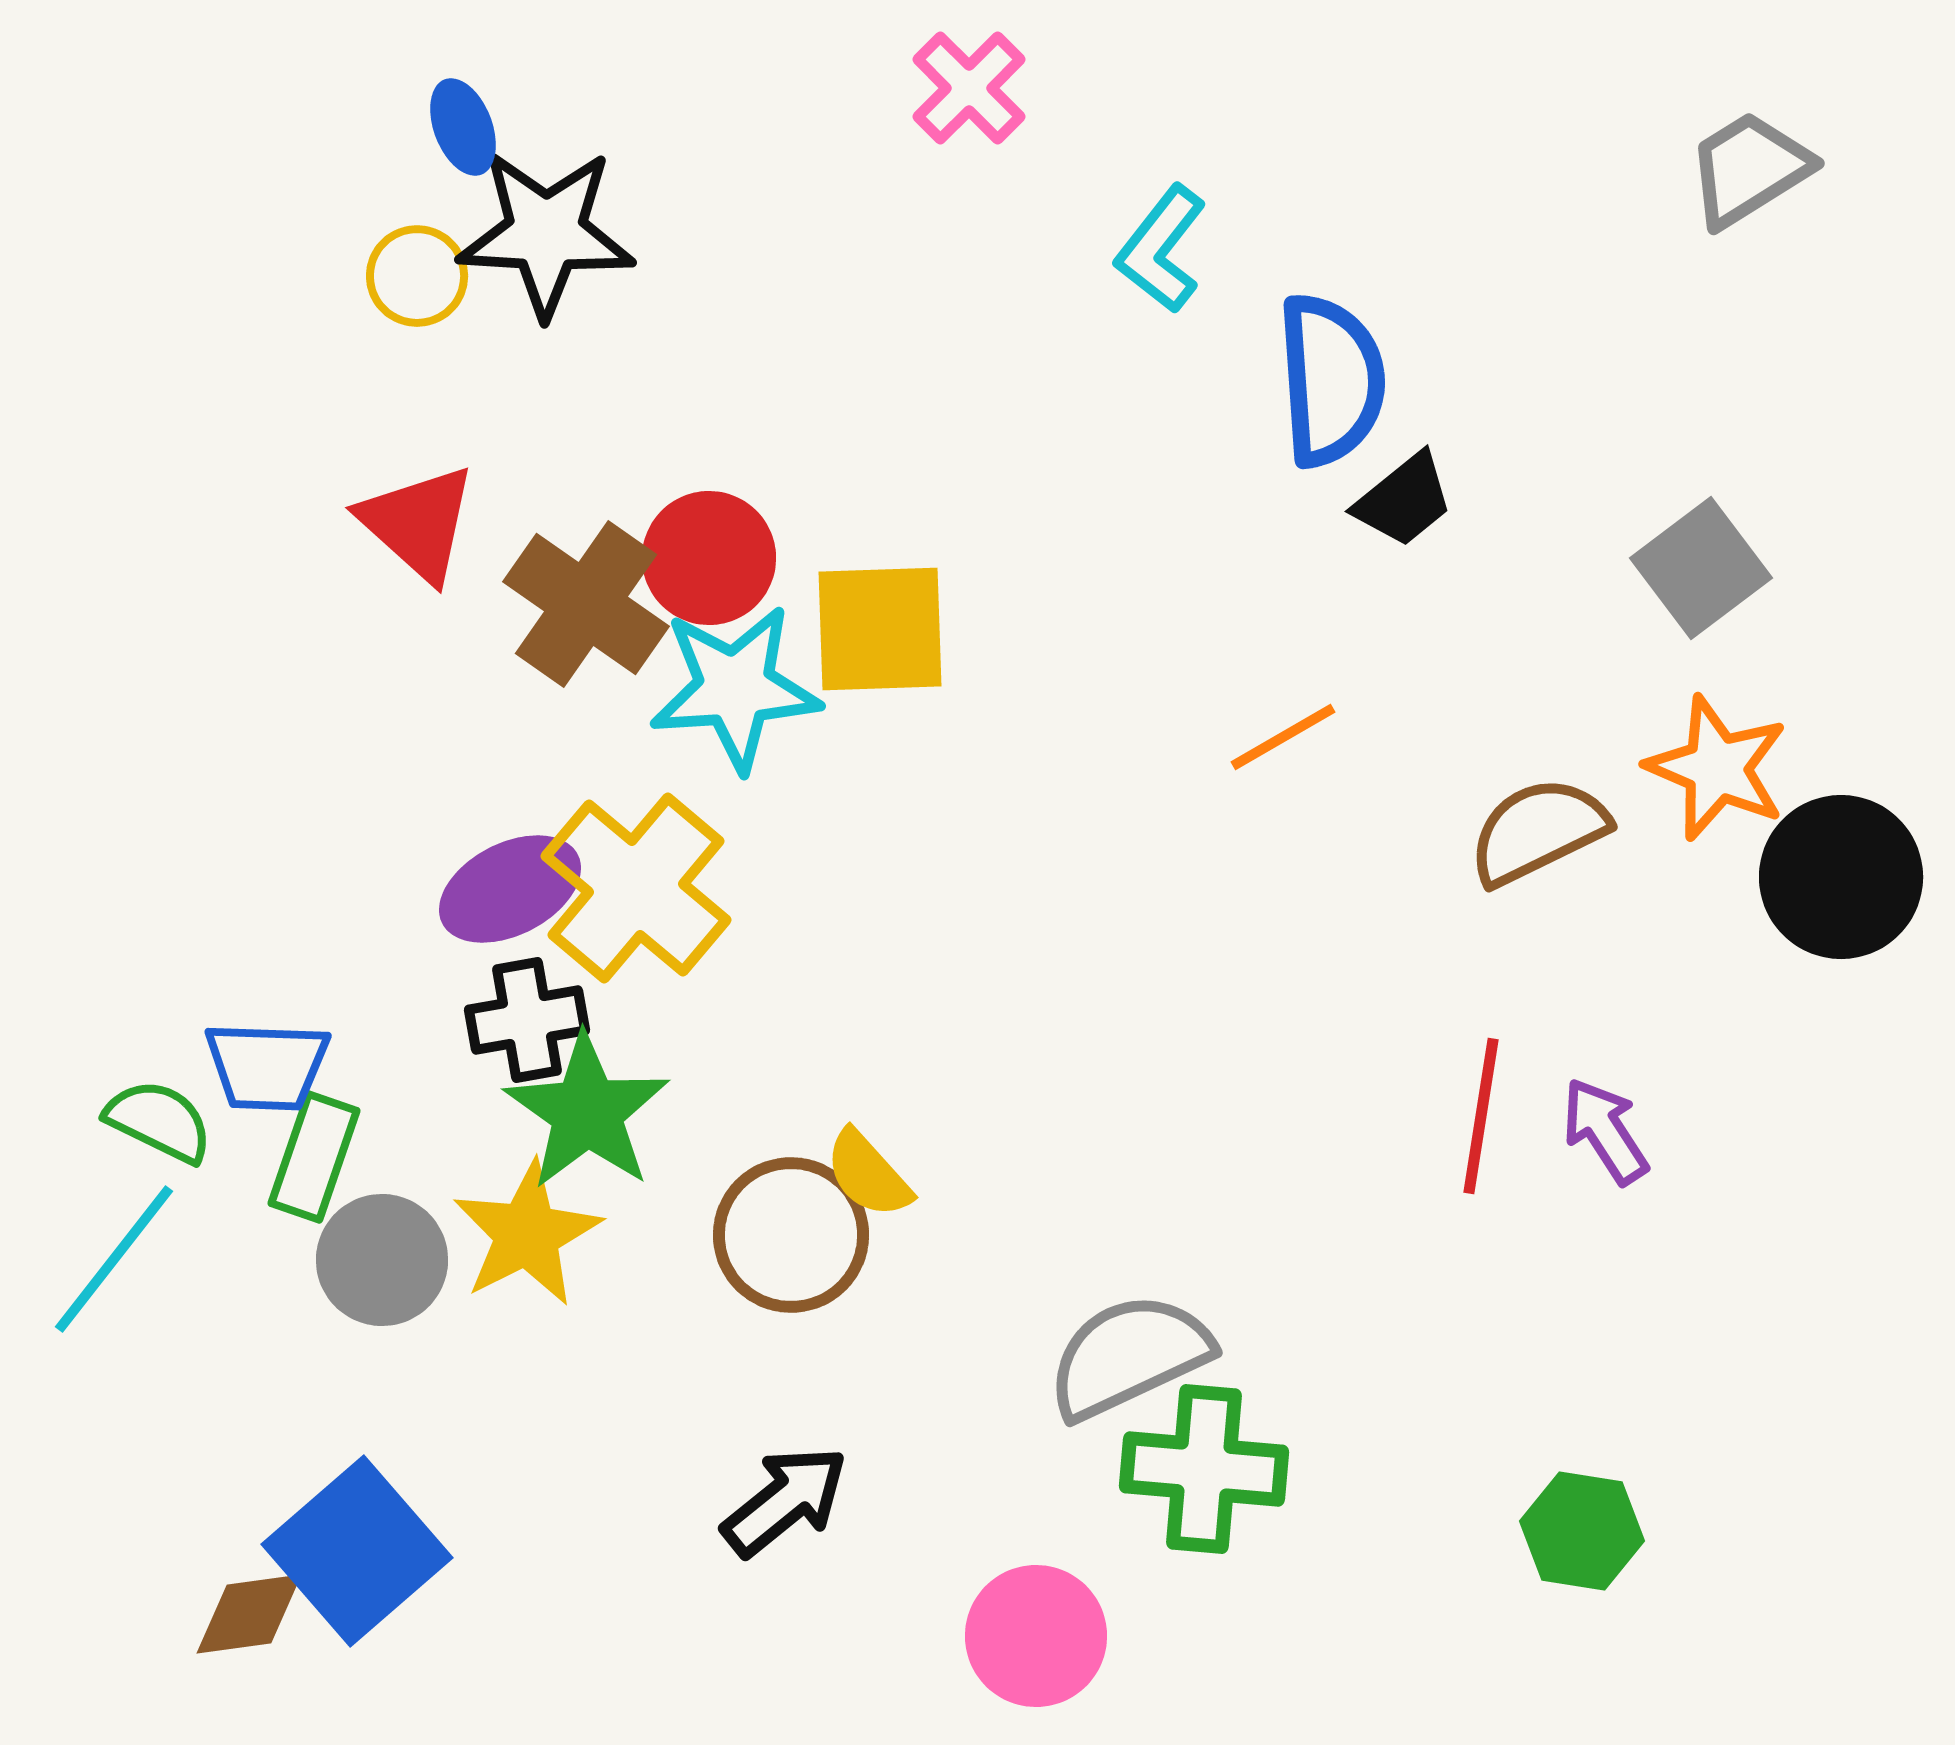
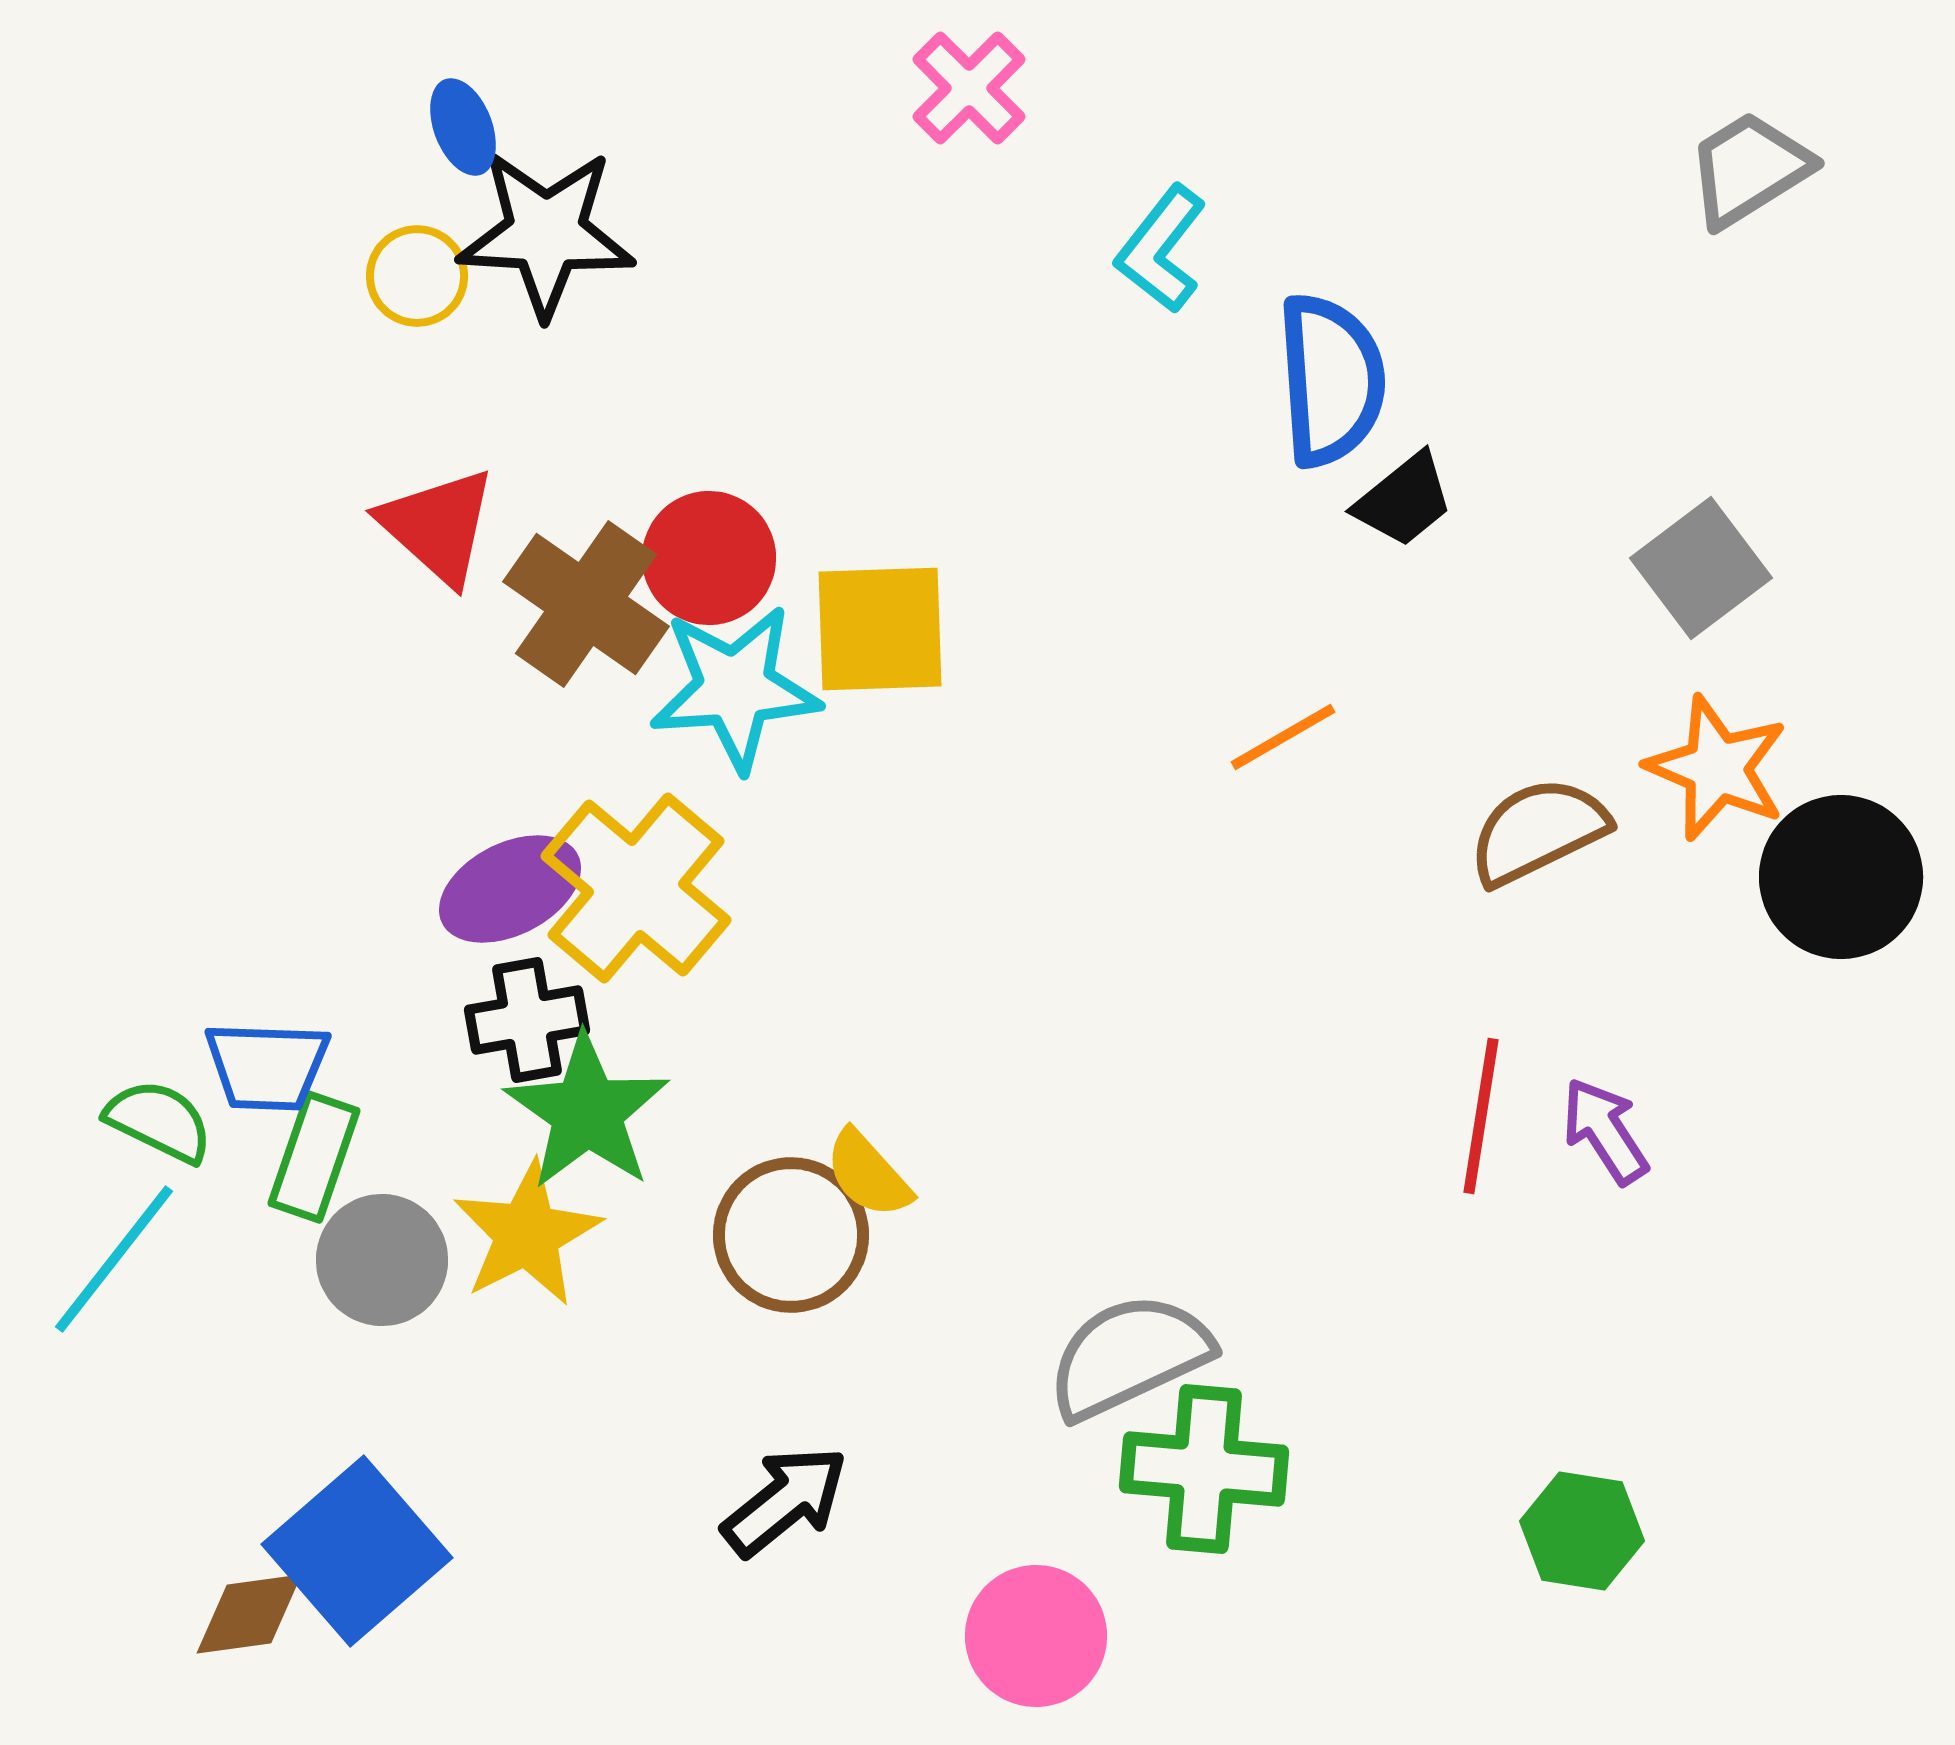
red triangle: moved 20 px right, 3 px down
